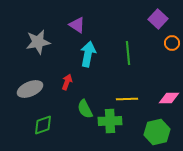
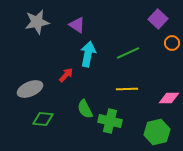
gray star: moved 1 px left, 20 px up
green line: rotated 70 degrees clockwise
red arrow: moved 1 px left, 7 px up; rotated 21 degrees clockwise
yellow line: moved 10 px up
green cross: rotated 15 degrees clockwise
green diamond: moved 6 px up; rotated 25 degrees clockwise
